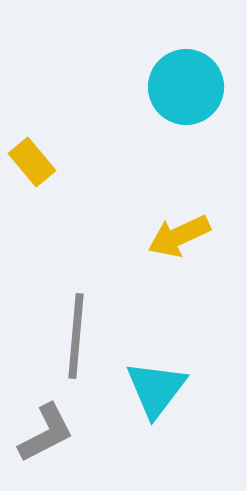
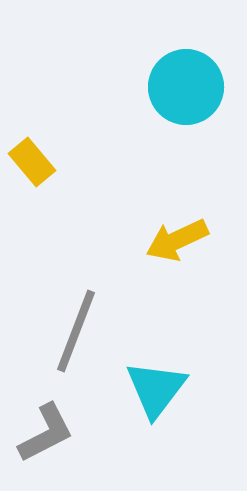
yellow arrow: moved 2 px left, 4 px down
gray line: moved 5 px up; rotated 16 degrees clockwise
